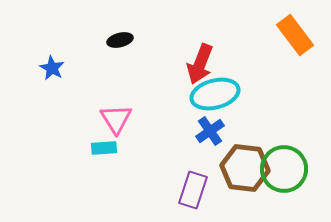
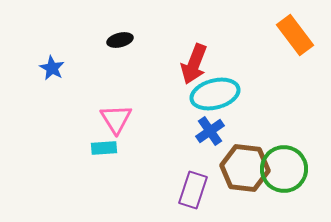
red arrow: moved 6 px left
